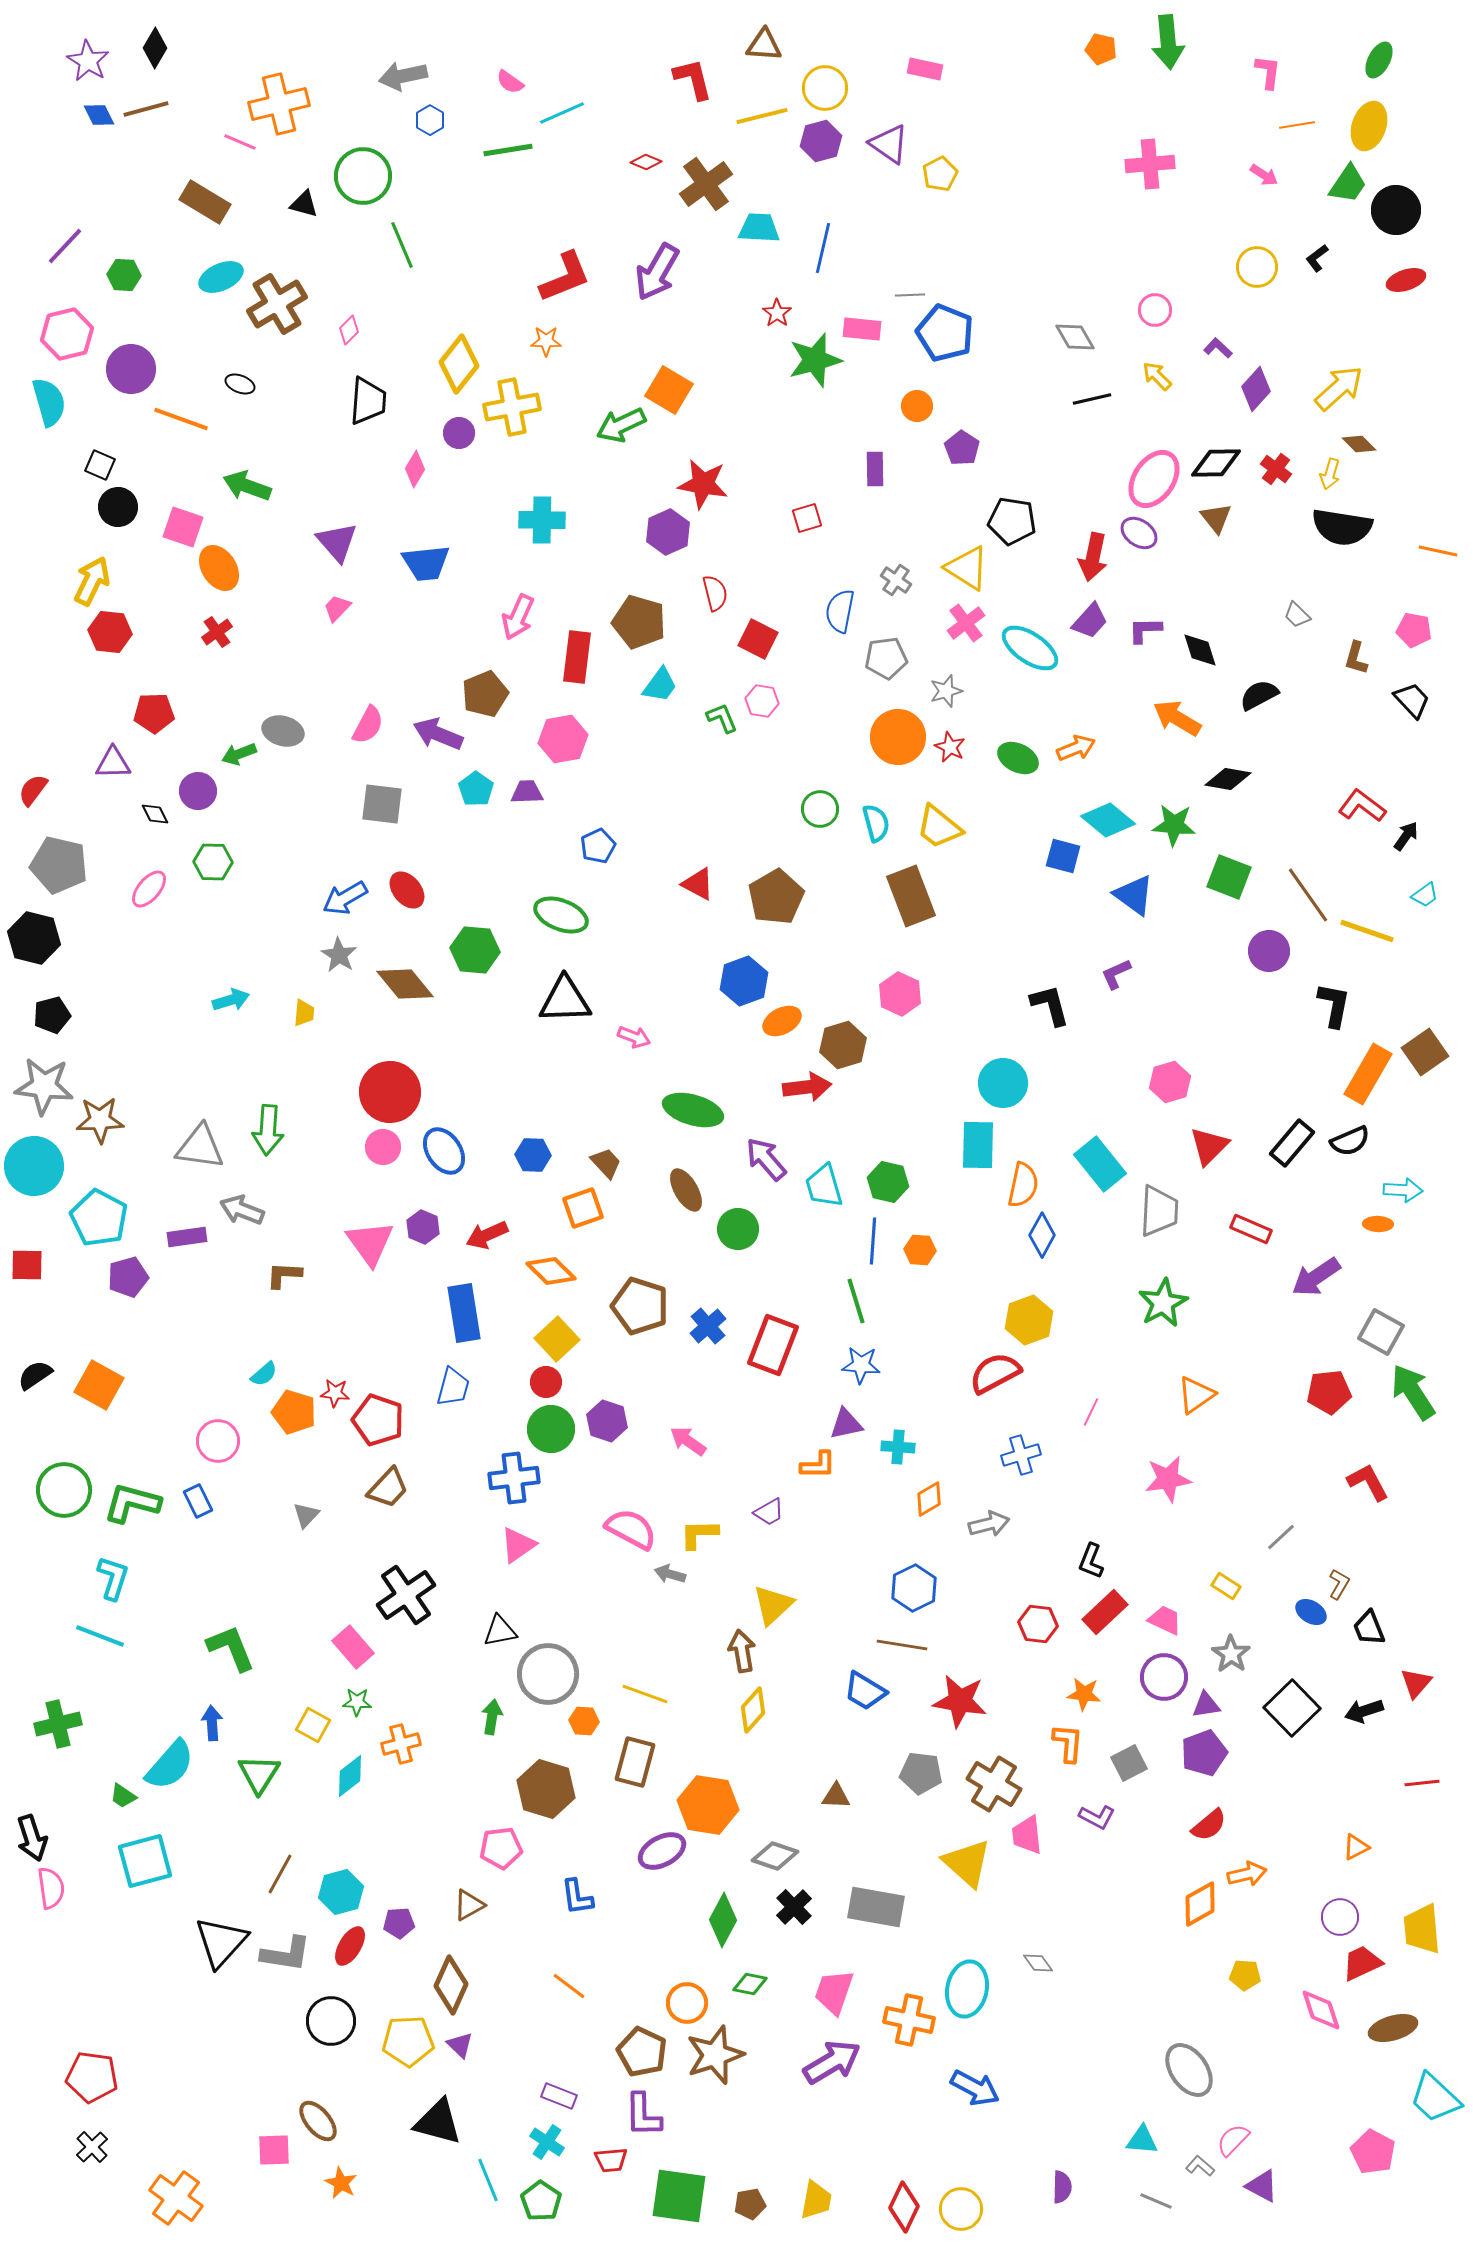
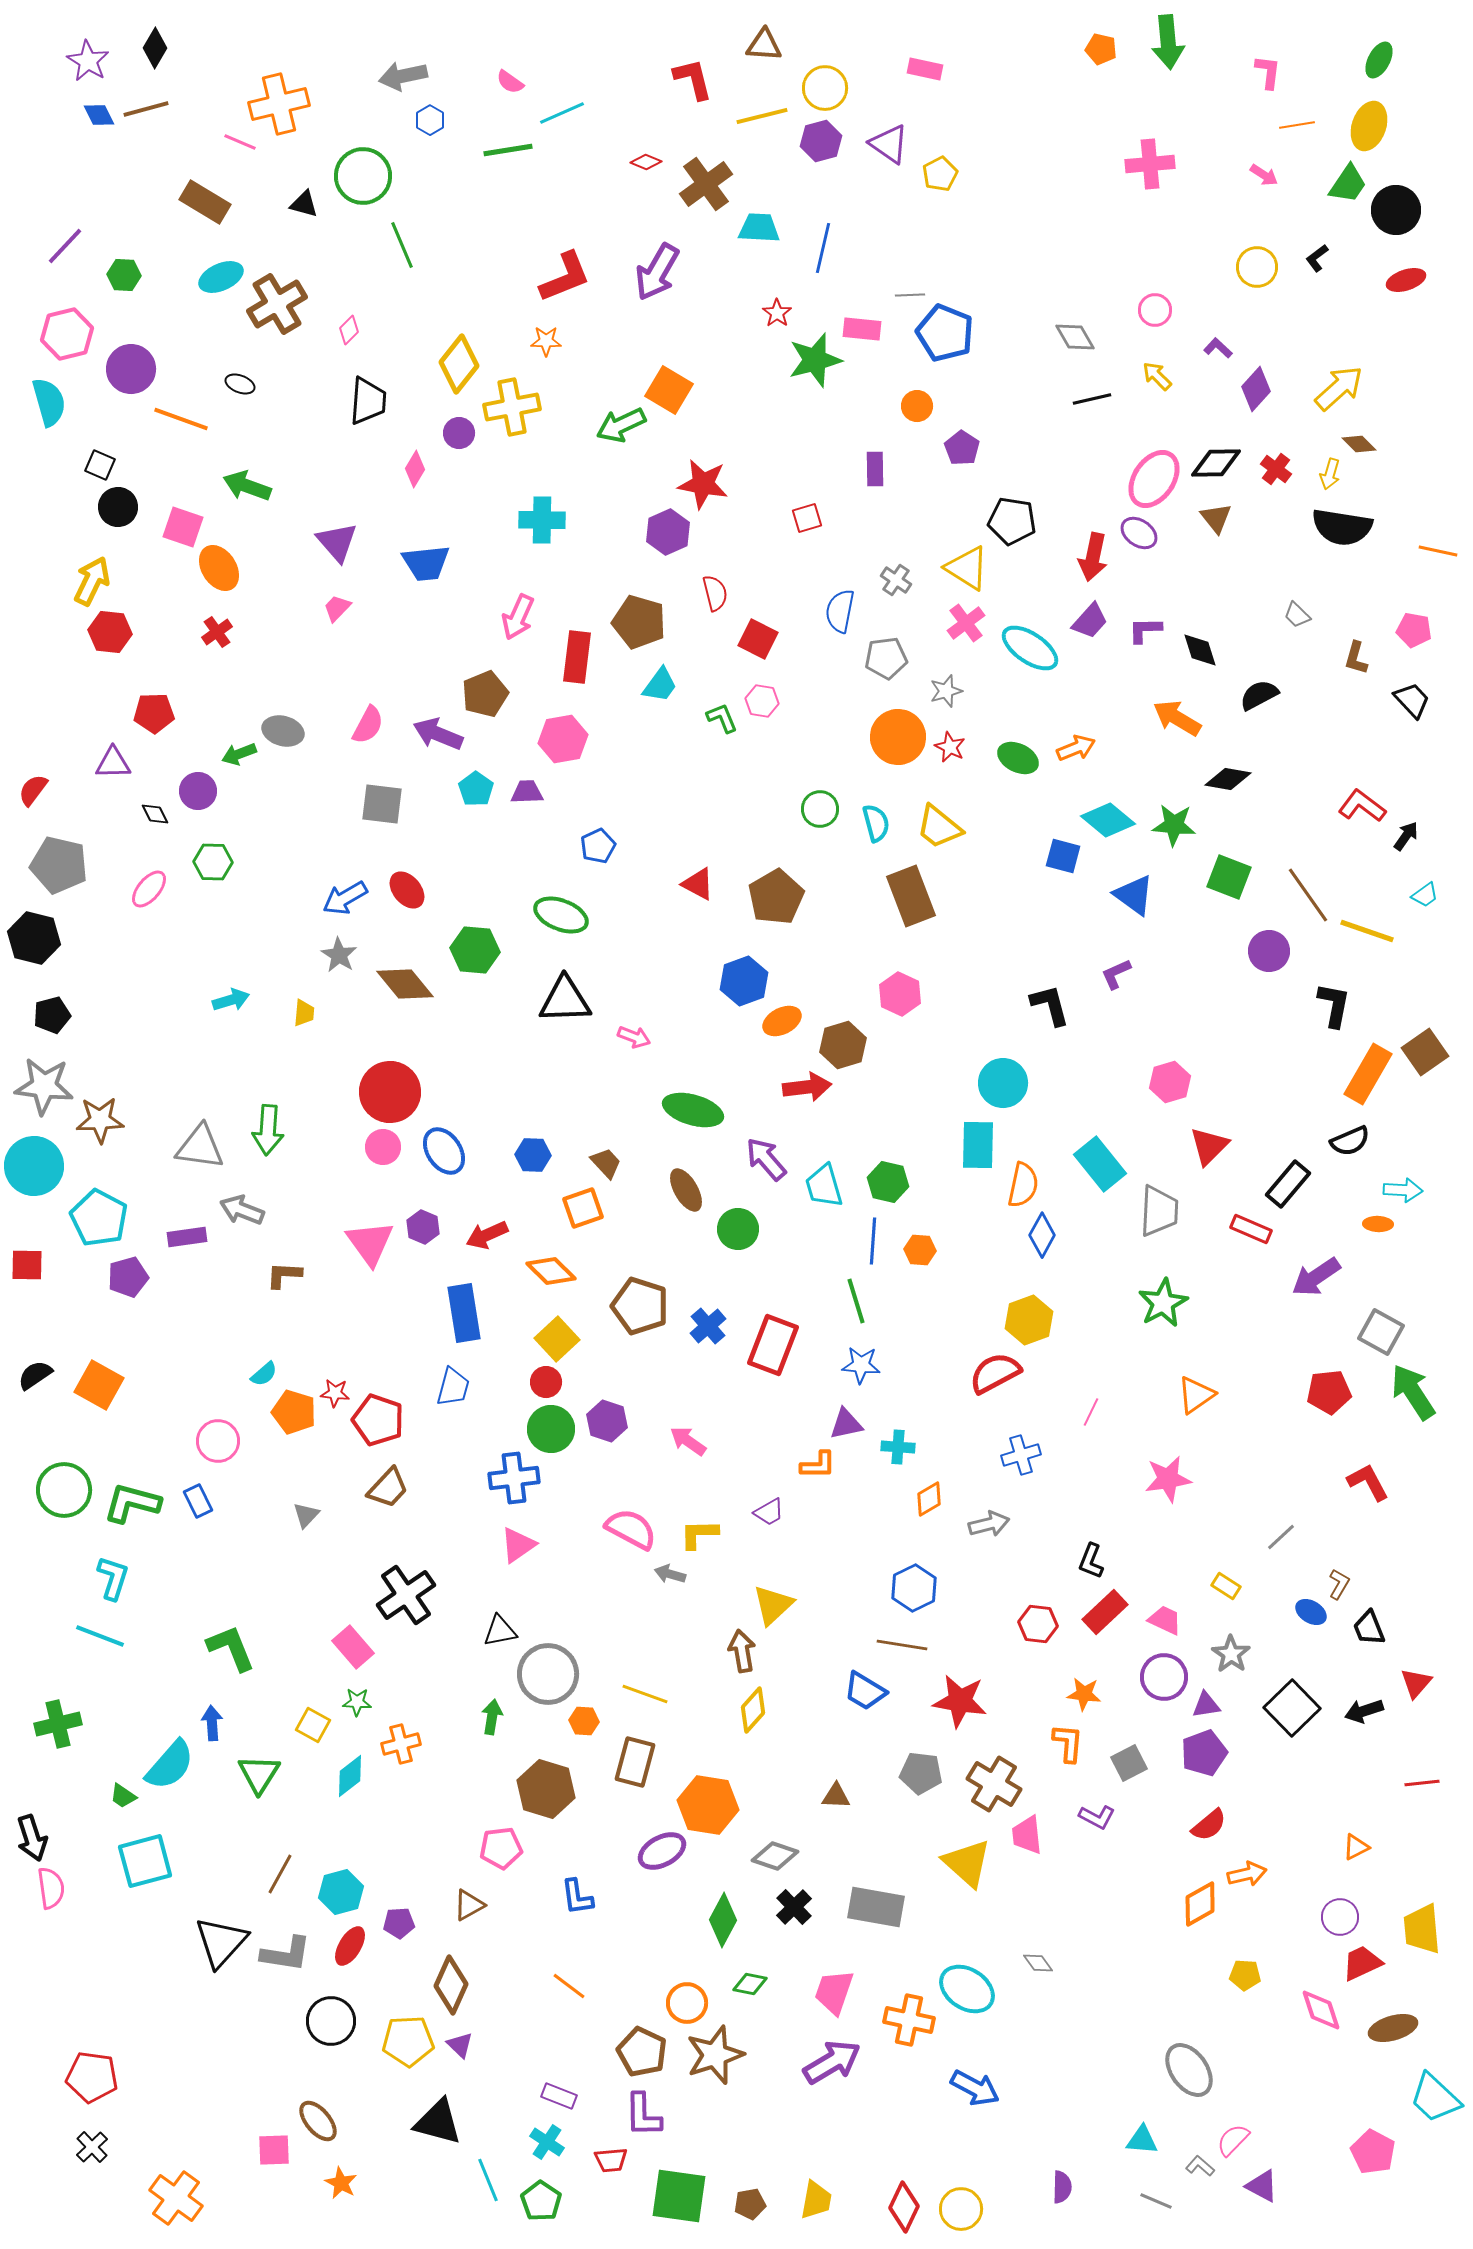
black rectangle at (1292, 1143): moved 4 px left, 41 px down
cyan ellipse at (967, 1989): rotated 68 degrees counterclockwise
